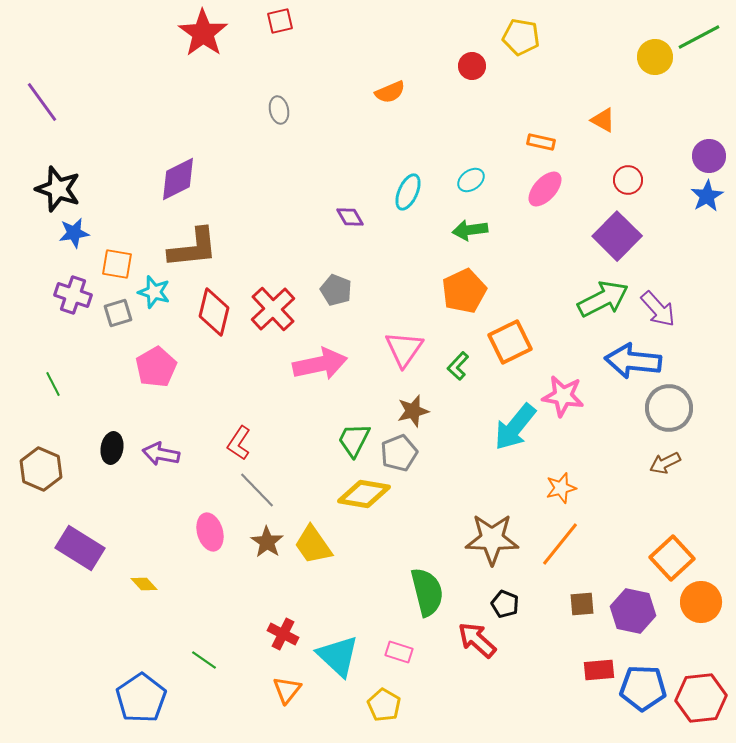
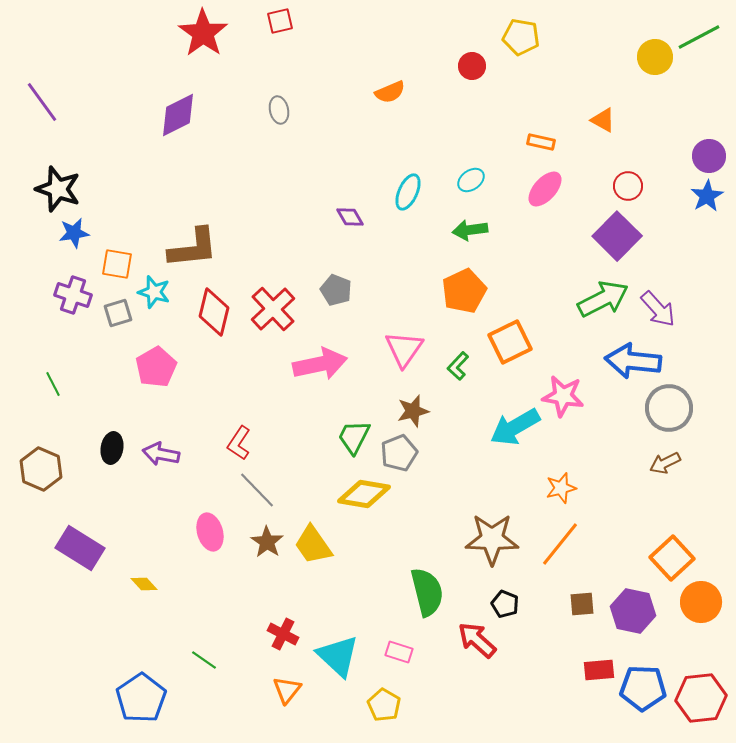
purple diamond at (178, 179): moved 64 px up
red circle at (628, 180): moved 6 px down
cyan arrow at (515, 427): rotated 21 degrees clockwise
green trapezoid at (354, 440): moved 3 px up
